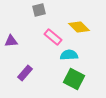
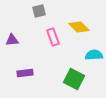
gray square: moved 1 px down
pink rectangle: rotated 30 degrees clockwise
purple triangle: moved 1 px right, 1 px up
cyan semicircle: moved 25 px right
purple rectangle: rotated 42 degrees clockwise
